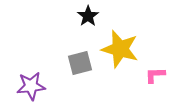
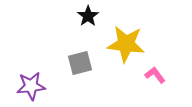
yellow star: moved 6 px right, 5 px up; rotated 9 degrees counterclockwise
pink L-shape: rotated 55 degrees clockwise
